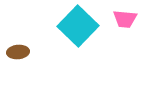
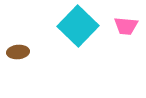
pink trapezoid: moved 1 px right, 7 px down
